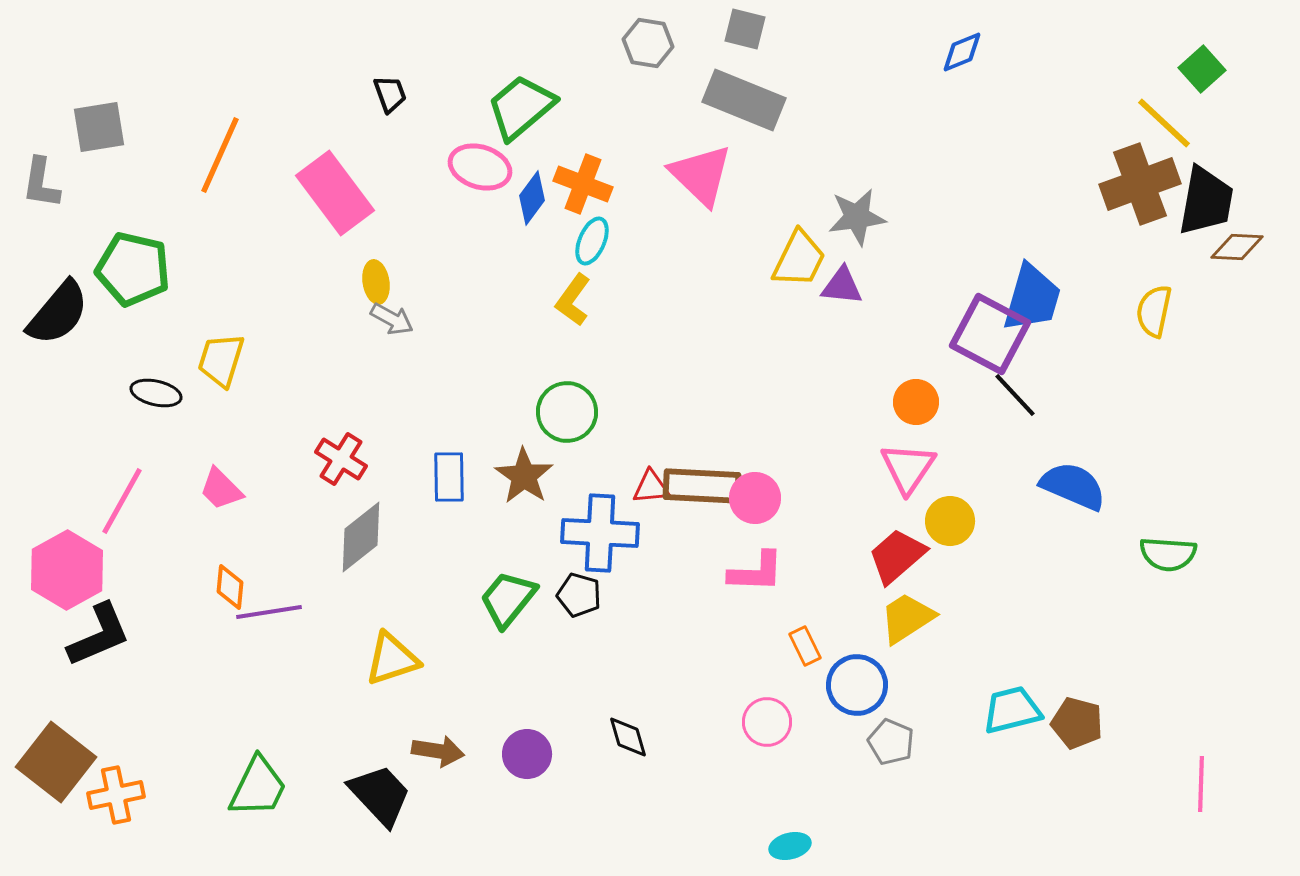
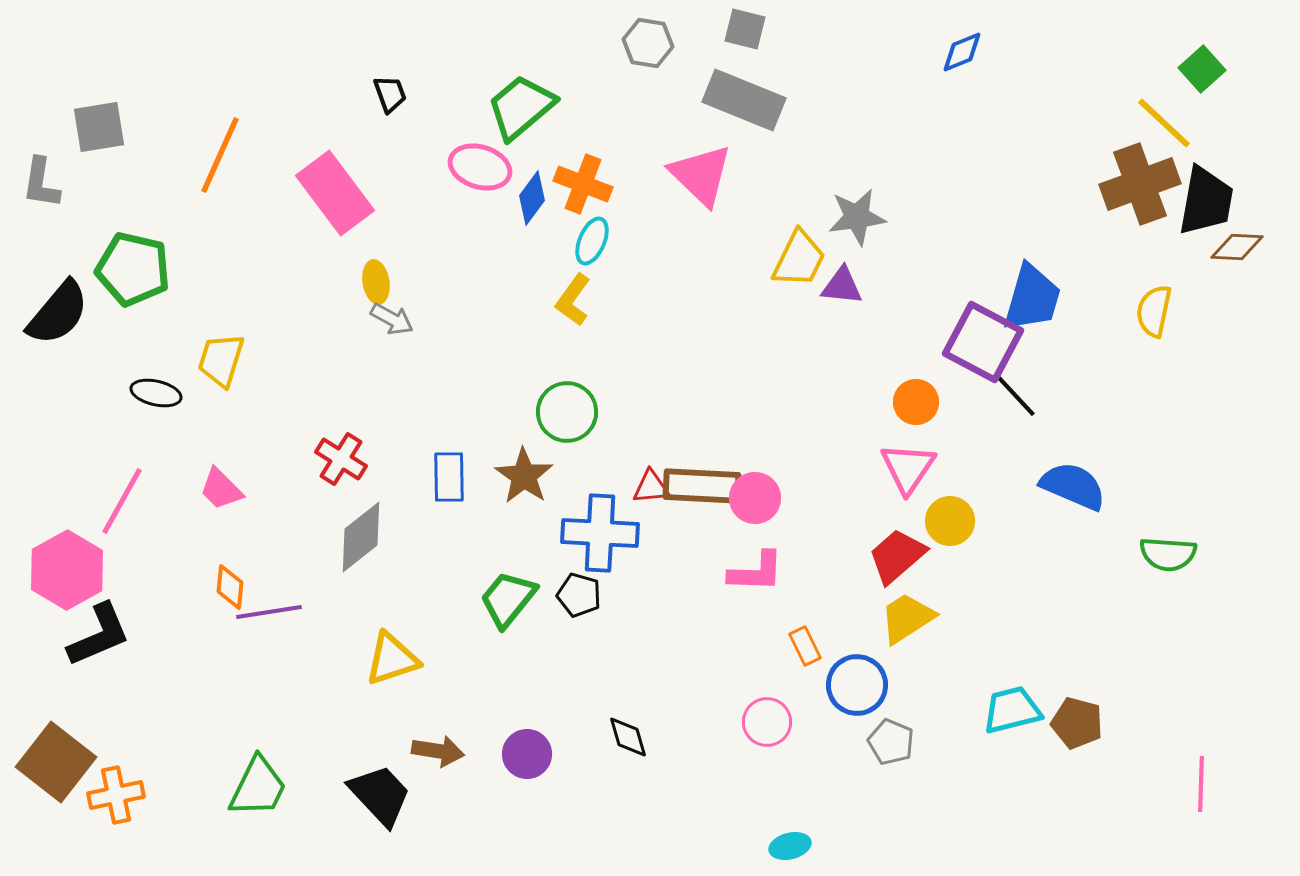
purple square at (990, 334): moved 7 px left, 8 px down
